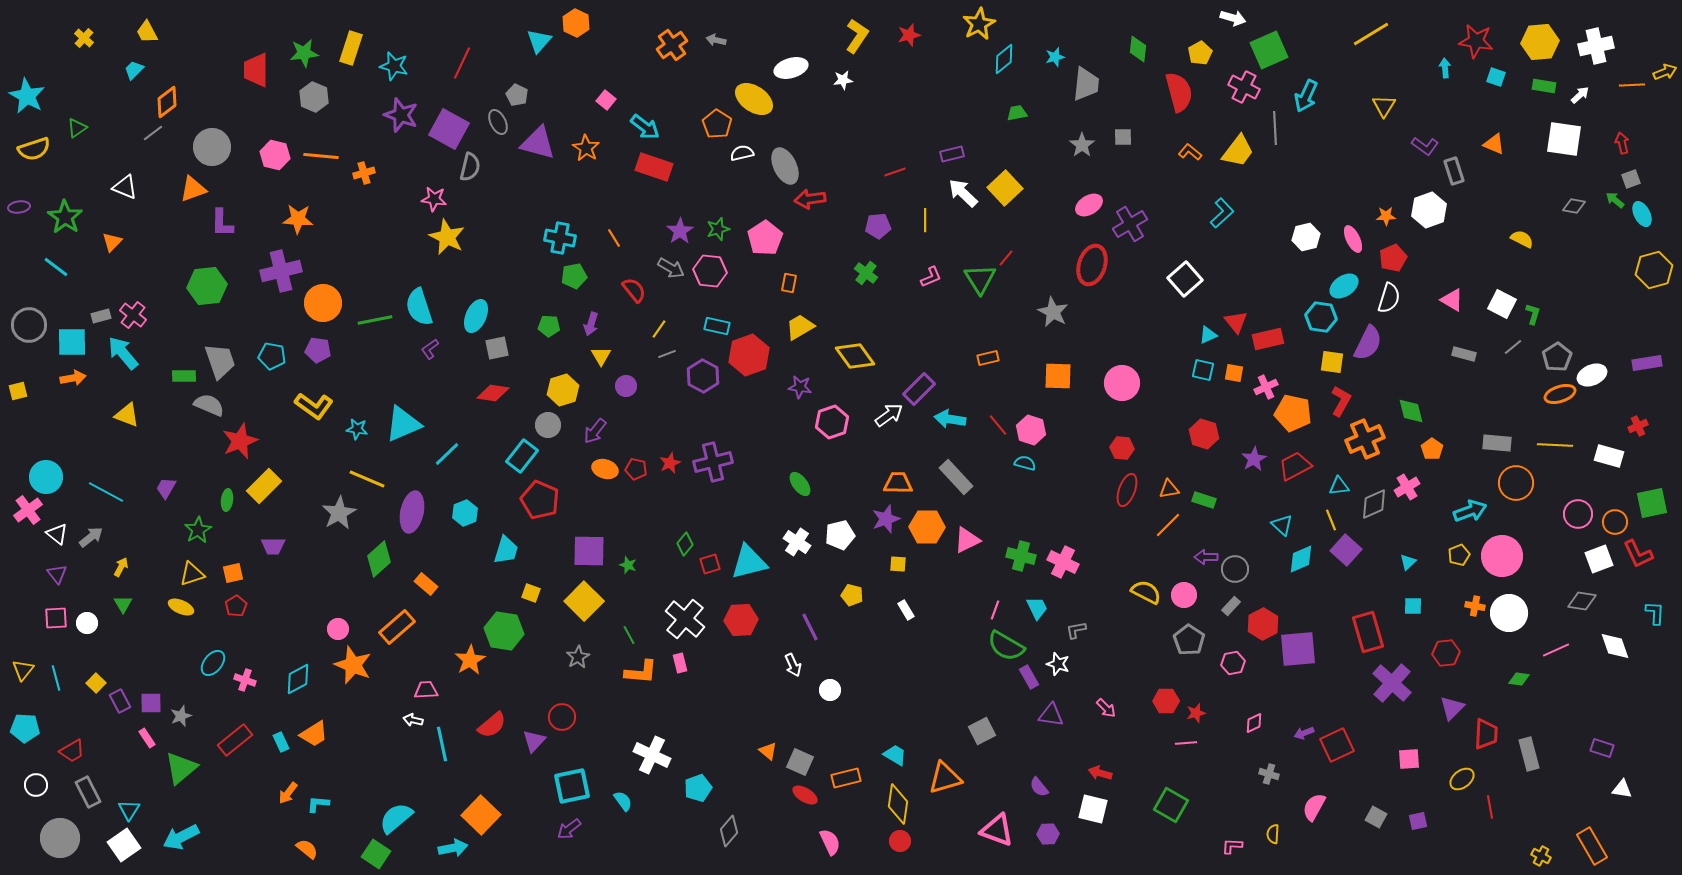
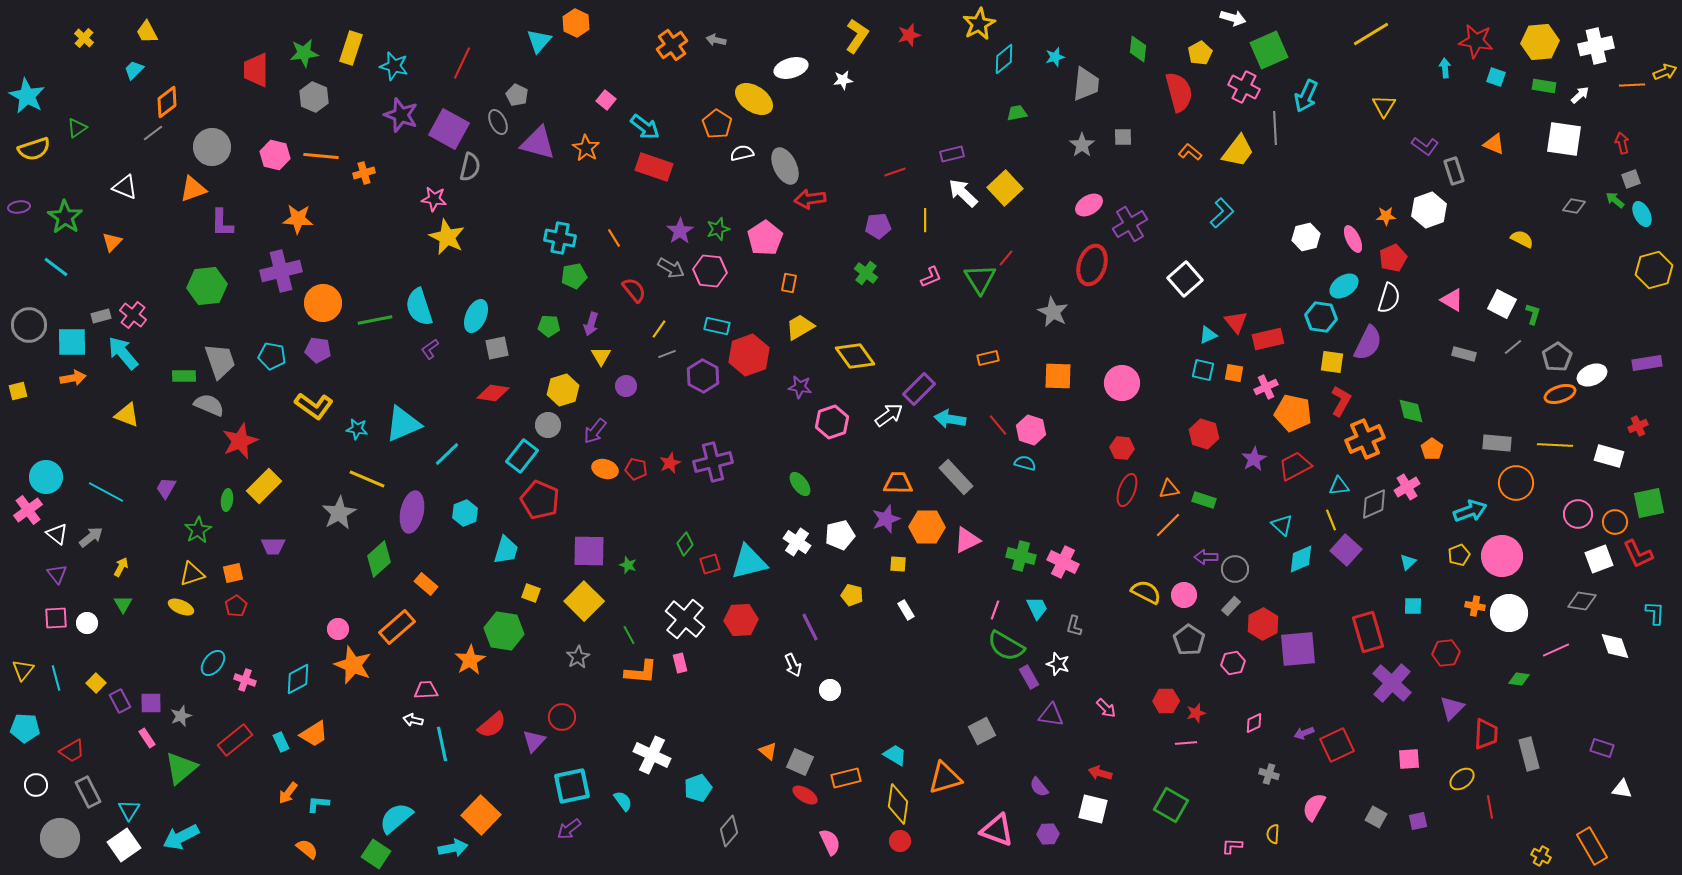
green square at (1652, 503): moved 3 px left
gray L-shape at (1076, 630): moved 2 px left, 4 px up; rotated 65 degrees counterclockwise
